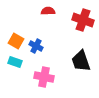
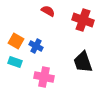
red semicircle: rotated 32 degrees clockwise
black trapezoid: moved 2 px right, 1 px down
